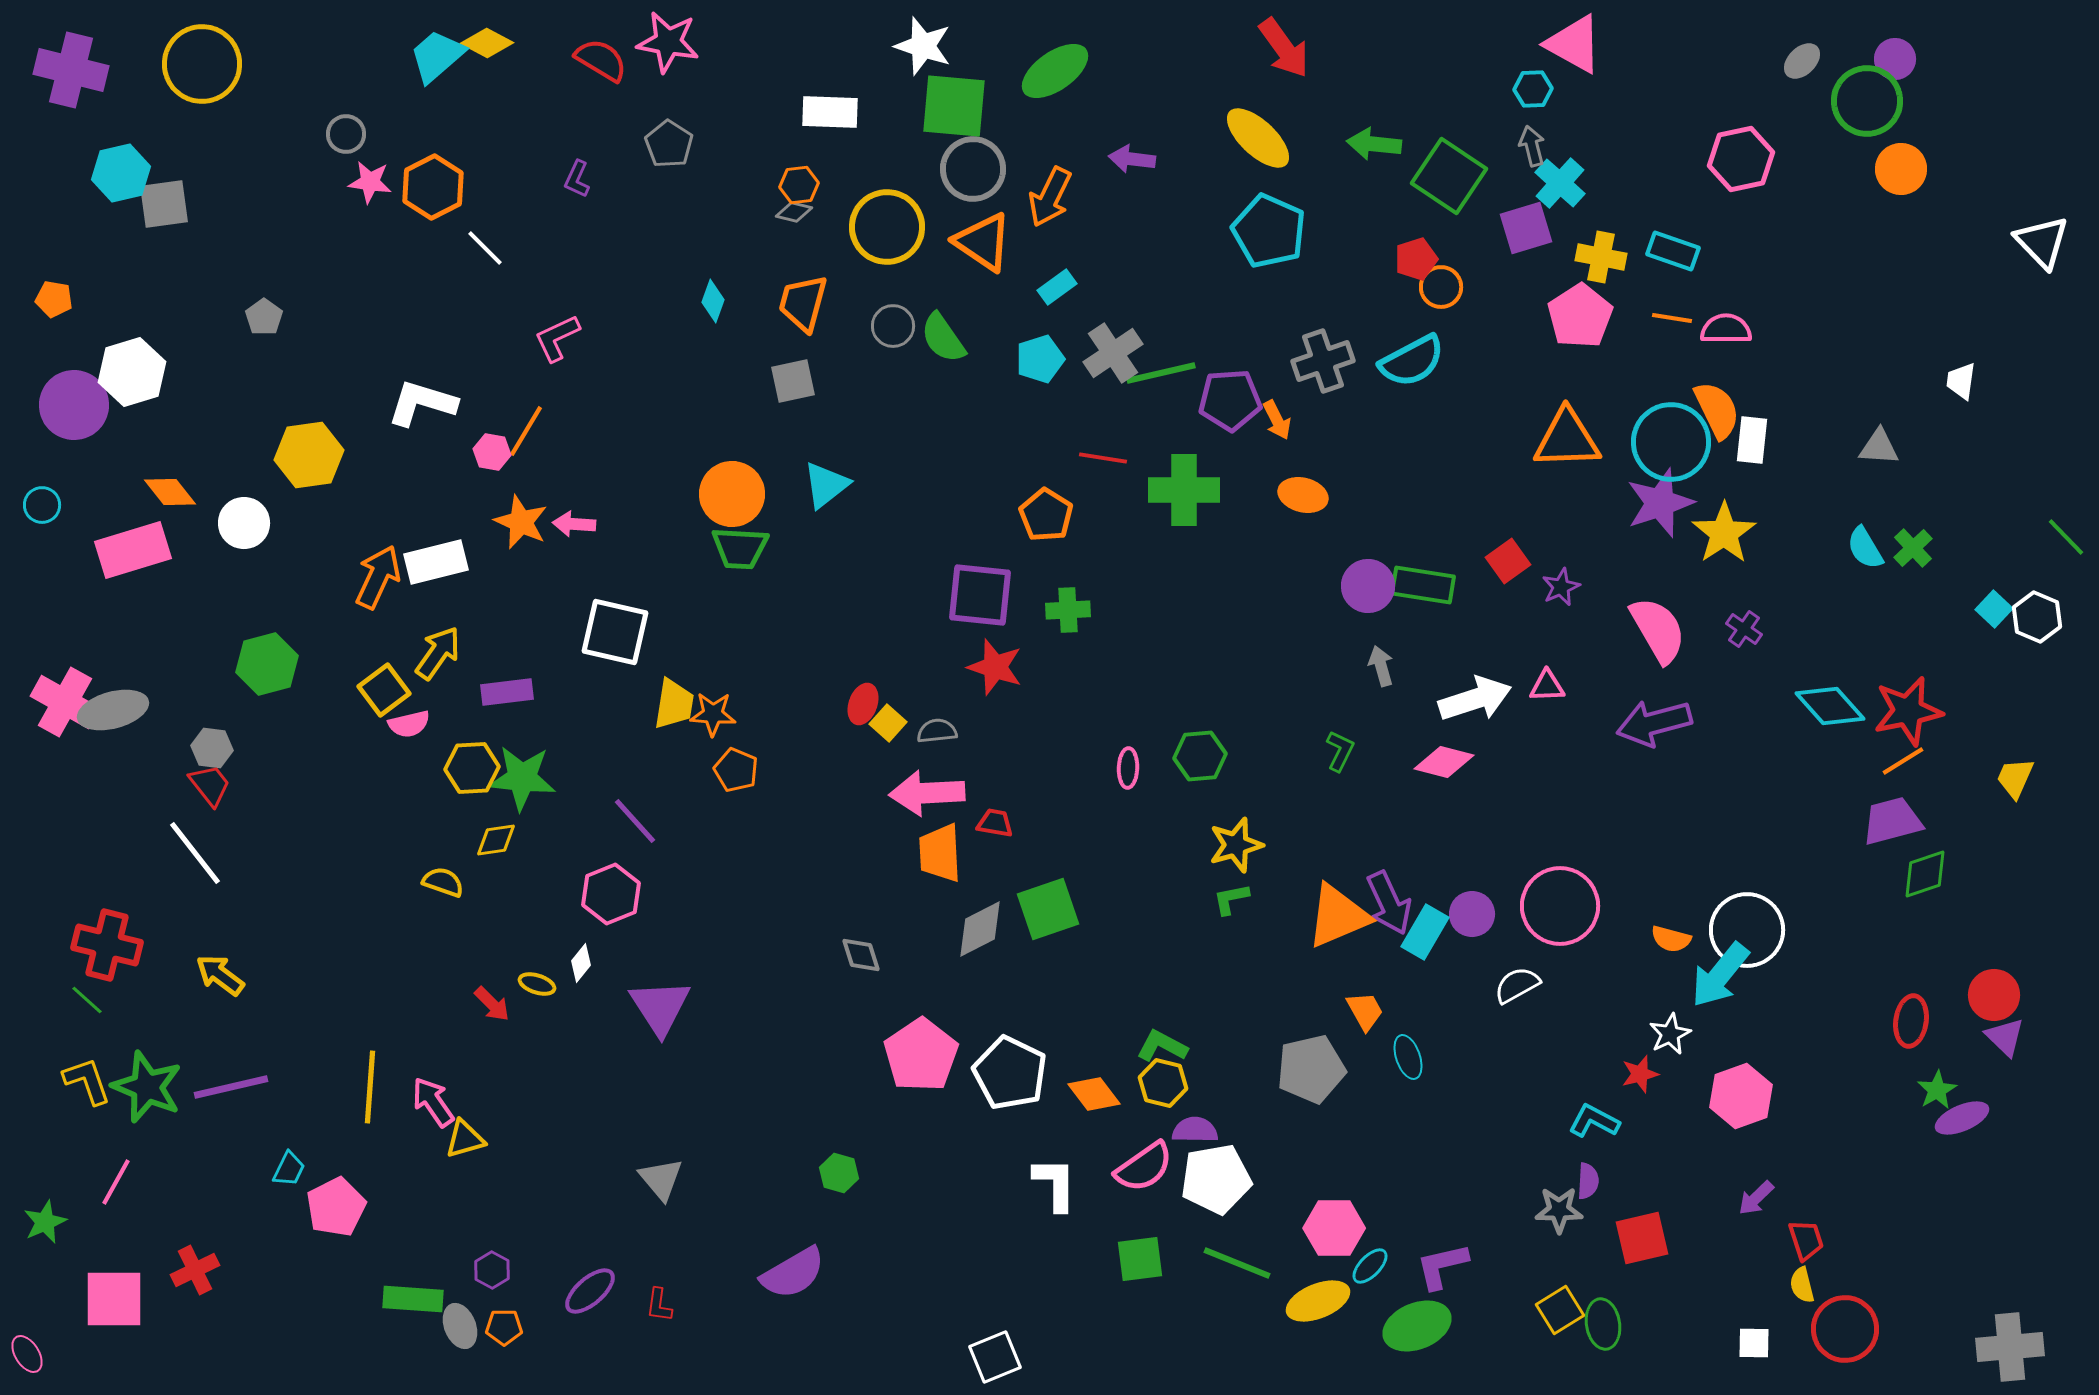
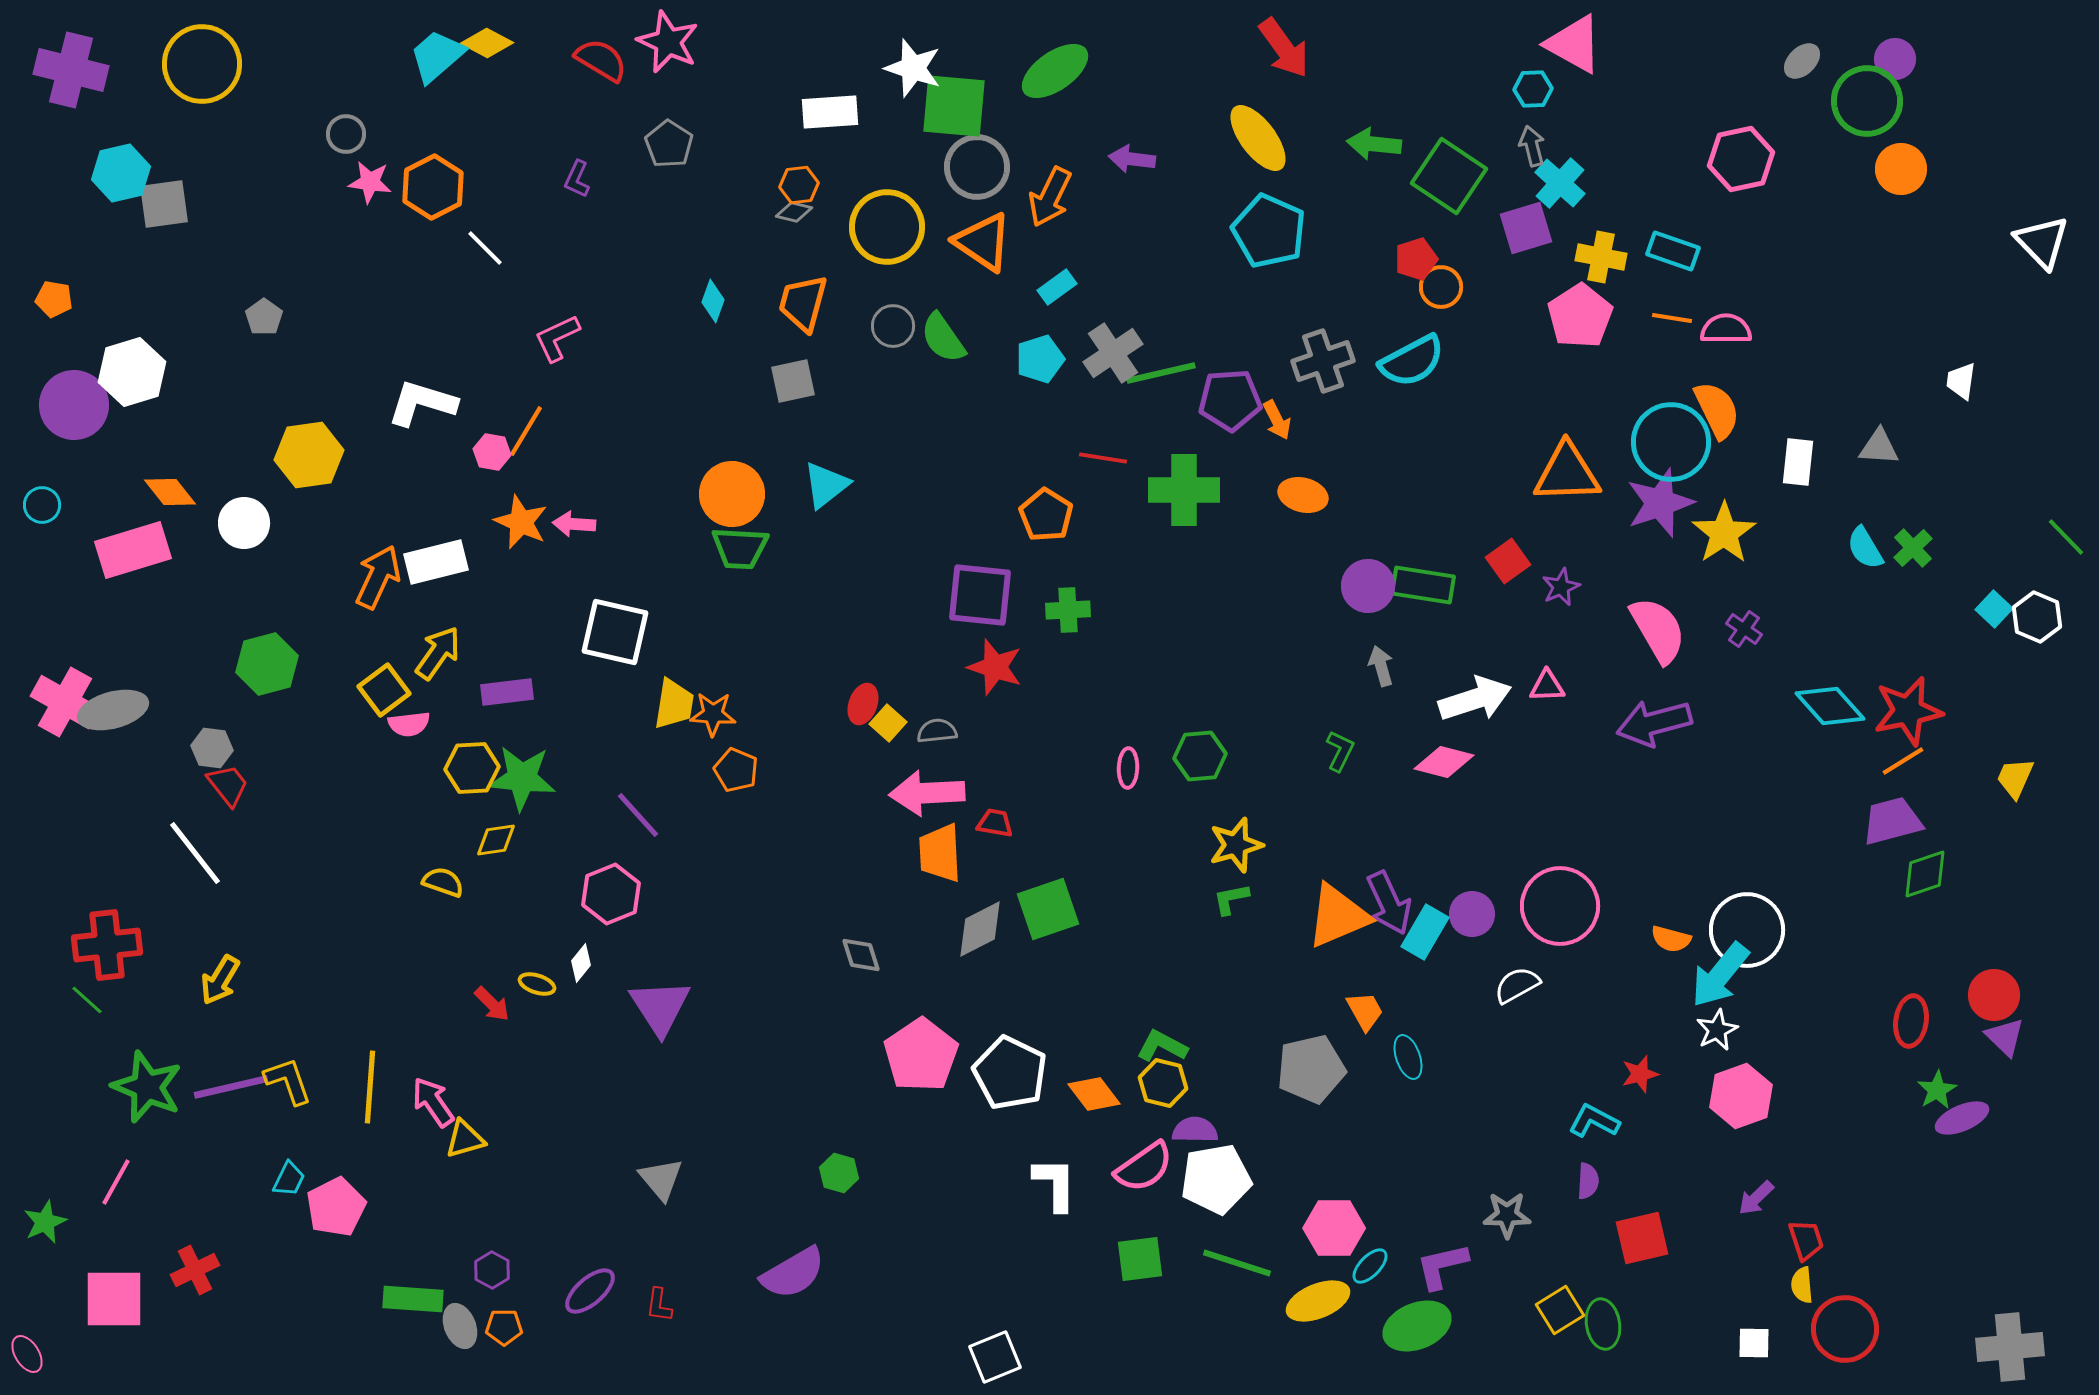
pink star at (668, 42): rotated 14 degrees clockwise
white star at (923, 46): moved 10 px left, 22 px down
white rectangle at (830, 112): rotated 6 degrees counterclockwise
yellow ellipse at (1258, 138): rotated 10 degrees clockwise
gray circle at (973, 169): moved 4 px right, 2 px up
orange triangle at (1567, 439): moved 34 px down
white rectangle at (1752, 440): moved 46 px right, 22 px down
pink semicircle at (409, 724): rotated 6 degrees clockwise
red trapezoid at (210, 785): moved 18 px right
purple line at (635, 821): moved 3 px right, 6 px up
red cross at (107, 945): rotated 20 degrees counterclockwise
yellow arrow at (220, 975): moved 5 px down; rotated 96 degrees counterclockwise
white star at (1670, 1034): moved 47 px right, 4 px up
yellow L-shape at (87, 1081): moved 201 px right
cyan trapezoid at (289, 1169): moved 10 px down
gray star at (1559, 1210): moved 52 px left, 5 px down
green line at (1237, 1263): rotated 4 degrees counterclockwise
yellow semicircle at (1802, 1285): rotated 9 degrees clockwise
